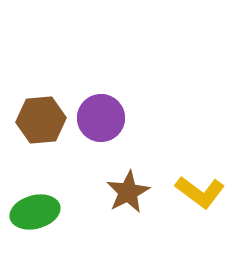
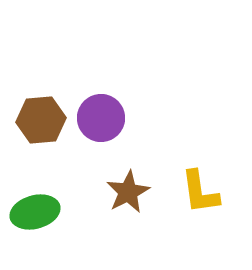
yellow L-shape: rotated 45 degrees clockwise
